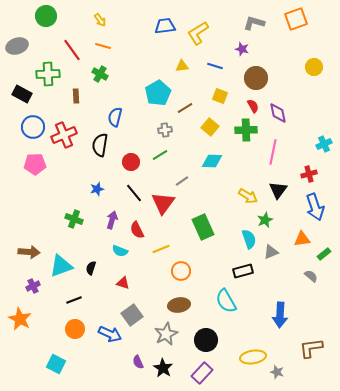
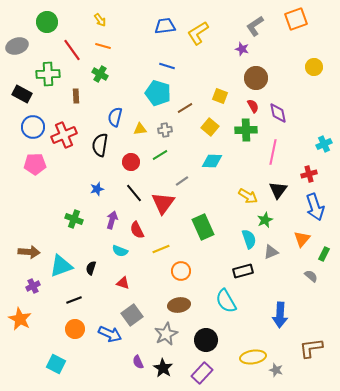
green circle at (46, 16): moved 1 px right, 6 px down
gray L-shape at (254, 23): moved 1 px right, 3 px down; rotated 50 degrees counterclockwise
yellow triangle at (182, 66): moved 42 px left, 63 px down
blue line at (215, 66): moved 48 px left
cyan pentagon at (158, 93): rotated 25 degrees counterclockwise
orange triangle at (302, 239): rotated 42 degrees counterclockwise
green rectangle at (324, 254): rotated 24 degrees counterclockwise
gray star at (277, 372): moved 1 px left, 2 px up
